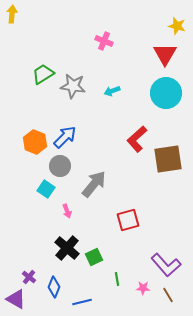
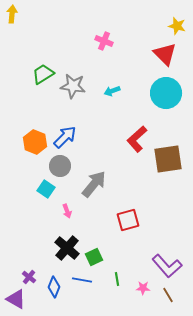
red triangle: rotated 15 degrees counterclockwise
purple L-shape: moved 1 px right, 1 px down
blue line: moved 22 px up; rotated 24 degrees clockwise
